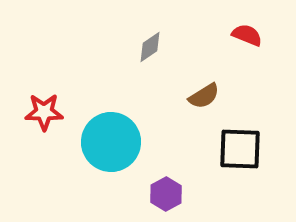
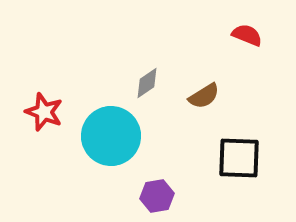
gray diamond: moved 3 px left, 36 px down
red star: rotated 21 degrees clockwise
cyan circle: moved 6 px up
black square: moved 1 px left, 9 px down
purple hexagon: moved 9 px left, 2 px down; rotated 20 degrees clockwise
